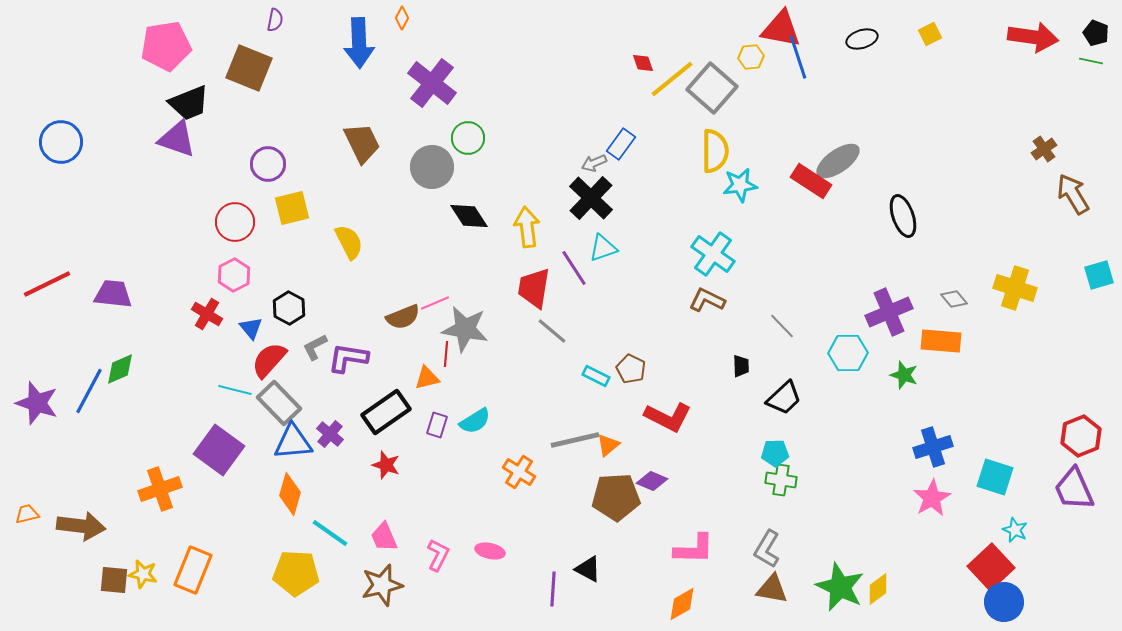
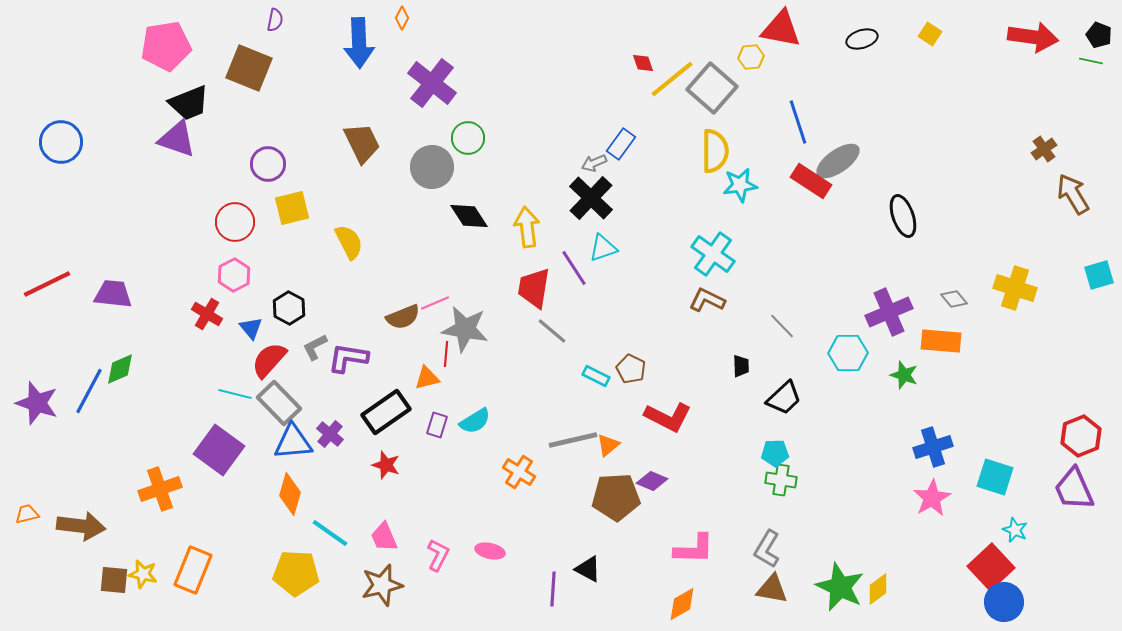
black pentagon at (1096, 33): moved 3 px right, 2 px down
yellow square at (930, 34): rotated 30 degrees counterclockwise
blue line at (798, 57): moved 65 px down
cyan line at (235, 390): moved 4 px down
gray line at (575, 440): moved 2 px left
